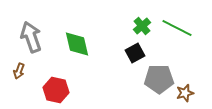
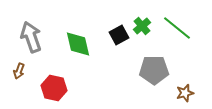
green line: rotated 12 degrees clockwise
green diamond: moved 1 px right
black square: moved 16 px left, 18 px up
gray pentagon: moved 5 px left, 9 px up
red hexagon: moved 2 px left, 2 px up
